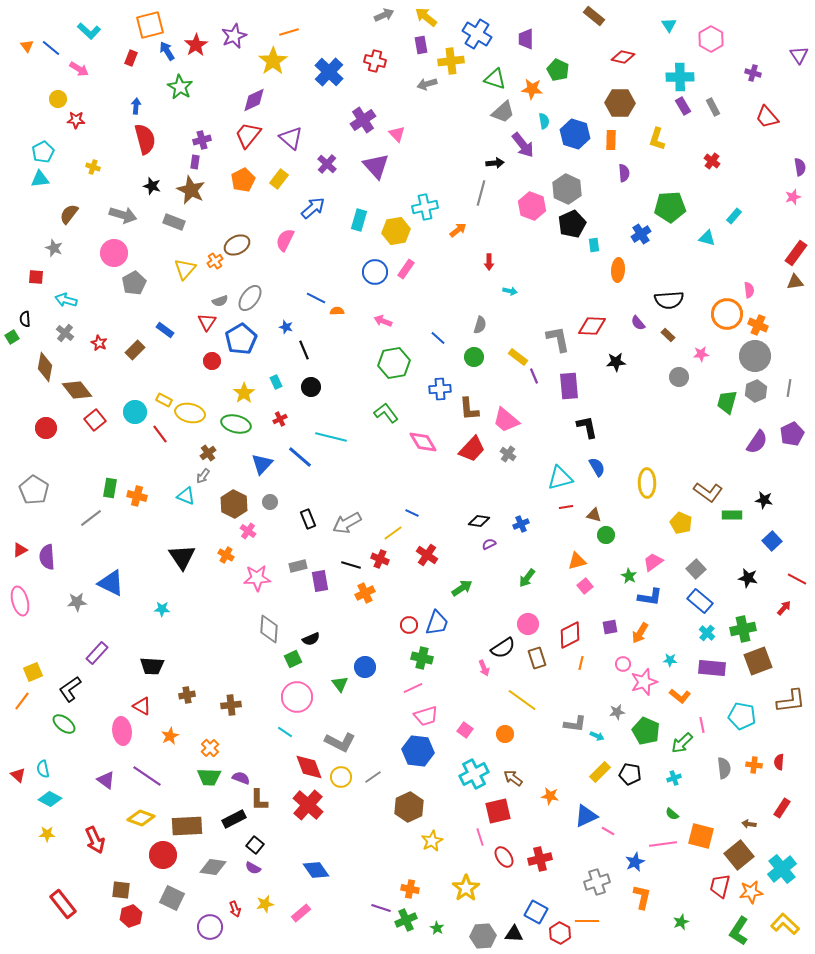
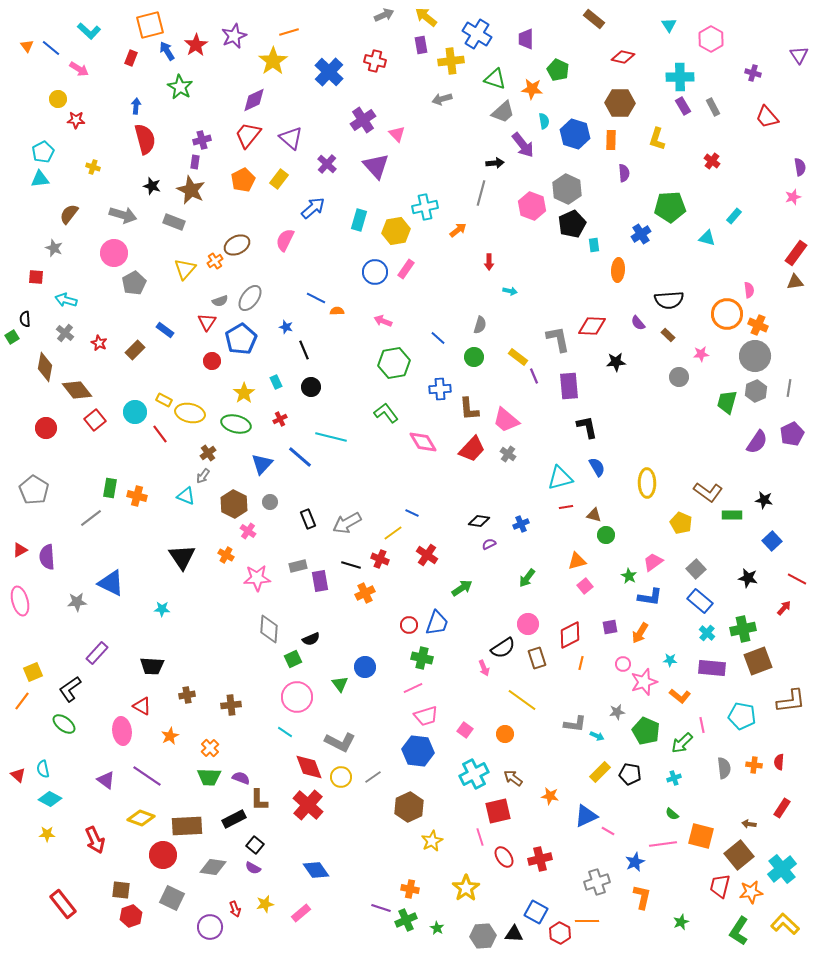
brown rectangle at (594, 16): moved 3 px down
gray arrow at (427, 84): moved 15 px right, 15 px down
